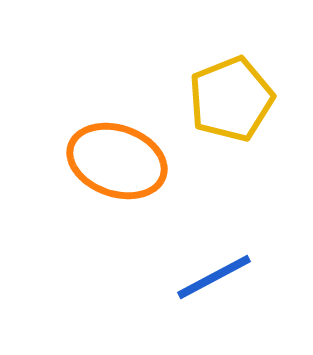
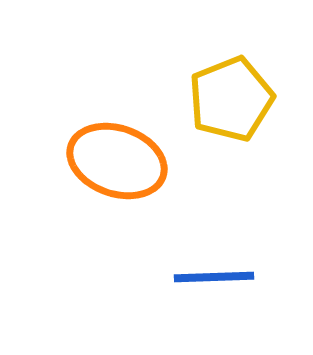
blue line: rotated 26 degrees clockwise
